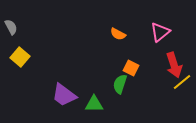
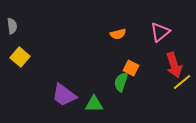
gray semicircle: moved 1 px right, 1 px up; rotated 21 degrees clockwise
orange semicircle: rotated 42 degrees counterclockwise
green semicircle: moved 1 px right, 2 px up
